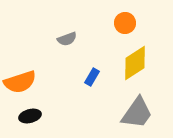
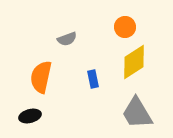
orange circle: moved 4 px down
yellow diamond: moved 1 px left, 1 px up
blue rectangle: moved 1 px right, 2 px down; rotated 42 degrees counterclockwise
orange semicircle: moved 21 px right, 5 px up; rotated 120 degrees clockwise
gray trapezoid: rotated 114 degrees clockwise
